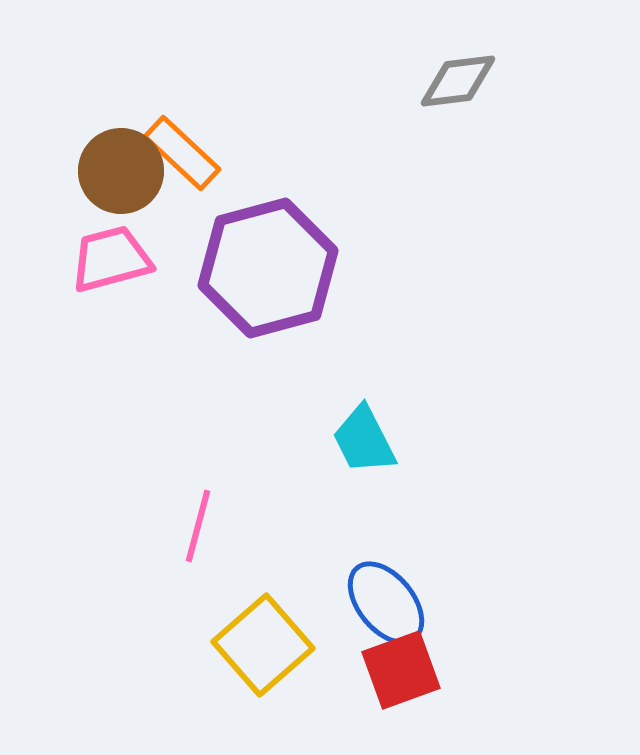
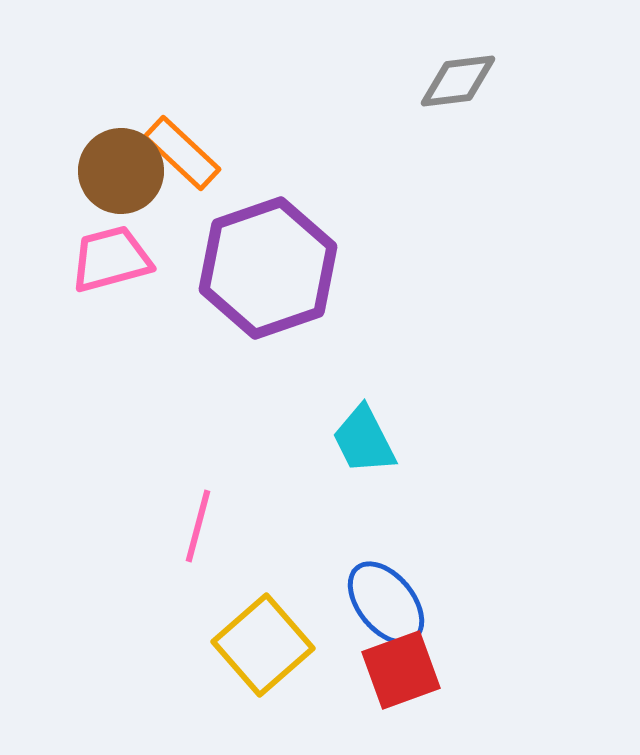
purple hexagon: rotated 4 degrees counterclockwise
